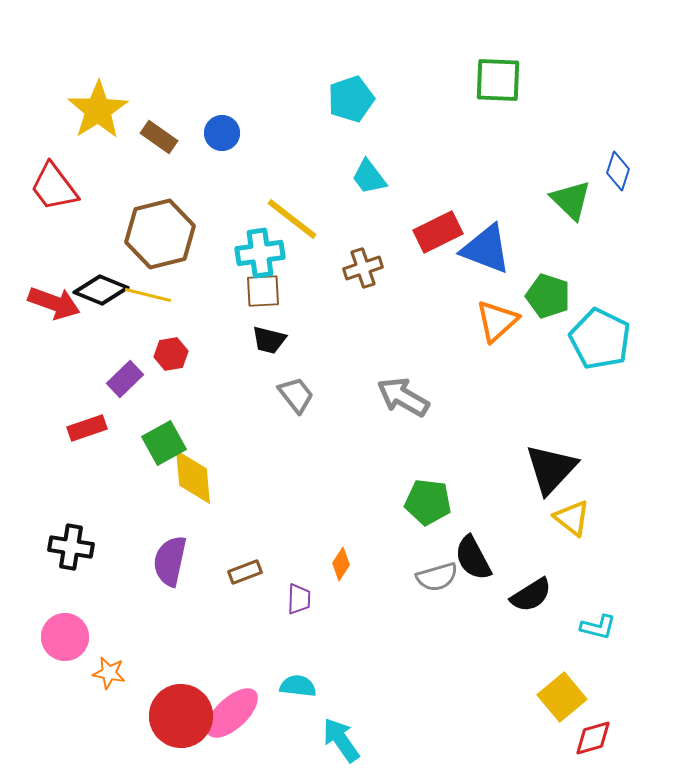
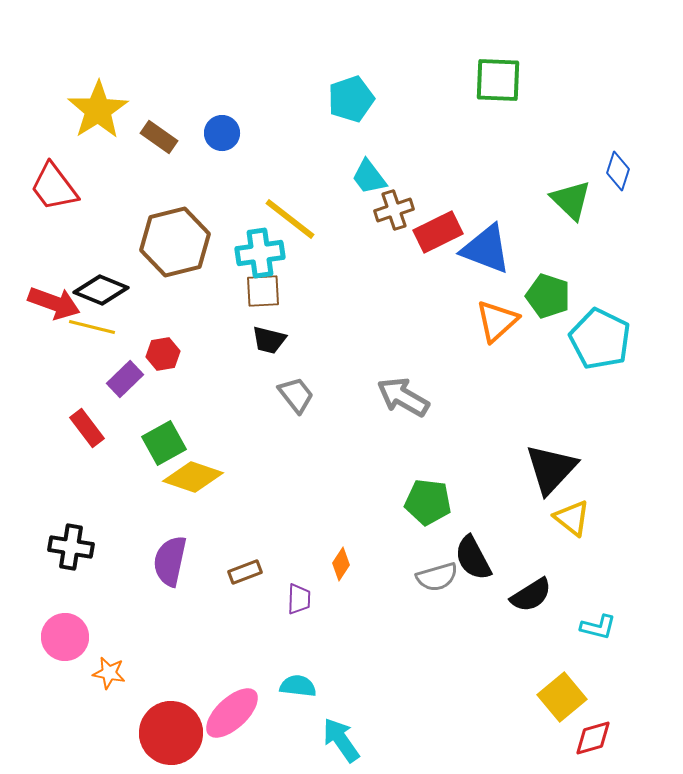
yellow line at (292, 219): moved 2 px left
brown hexagon at (160, 234): moved 15 px right, 8 px down
brown cross at (363, 268): moved 31 px right, 58 px up
yellow line at (148, 295): moved 56 px left, 32 px down
red hexagon at (171, 354): moved 8 px left
red rectangle at (87, 428): rotated 72 degrees clockwise
yellow diamond at (193, 477): rotated 66 degrees counterclockwise
red circle at (181, 716): moved 10 px left, 17 px down
